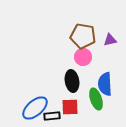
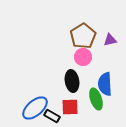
brown pentagon: rotated 30 degrees clockwise
black rectangle: rotated 35 degrees clockwise
